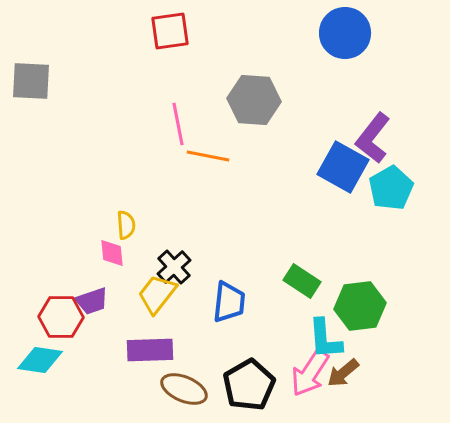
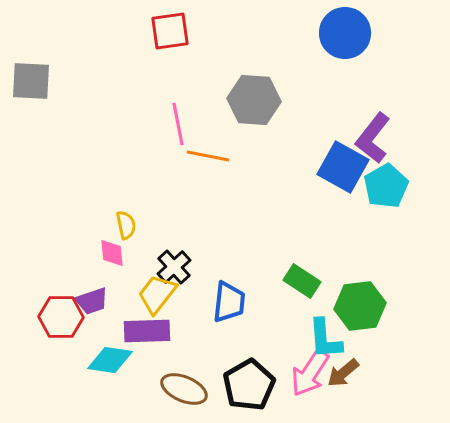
cyan pentagon: moved 5 px left, 2 px up
yellow semicircle: rotated 8 degrees counterclockwise
purple rectangle: moved 3 px left, 19 px up
cyan diamond: moved 70 px right
